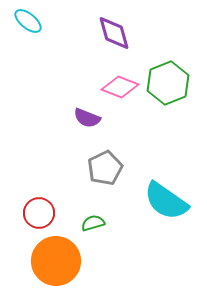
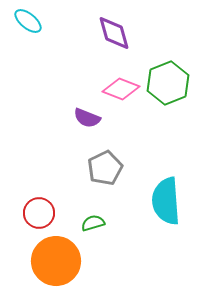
pink diamond: moved 1 px right, 2 px down
cyan semicircle: rotated 51 degrees clockwise
